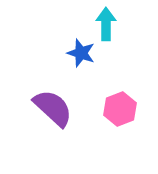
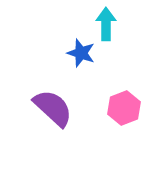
pink hexagon: moved 4 px right, 1 px up
